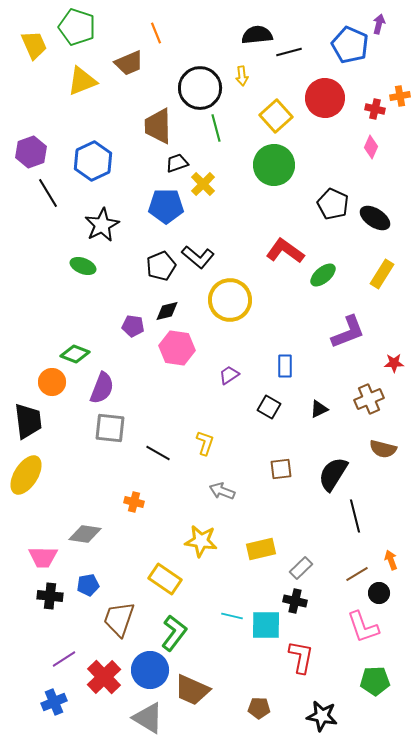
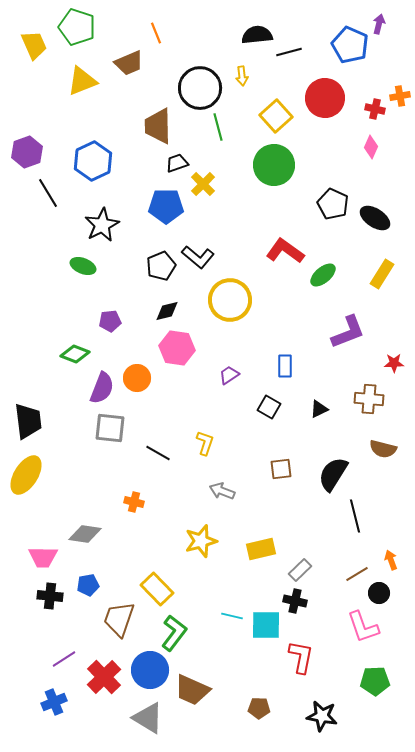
green line at (216, 128): moved 2 px right, 1 px up
purple hexagon at (31, 152): moved 4 px left
purple pentagon at (133, 326): moved 23 px left, 5 px up; rotated 15 degrees counterclockwise
orange circle at (52, 382): moved 85 px right, 4 px up
brown cross at (369, 399): rotated 28 degrees clockwise
yellow star at (201, 541): rotated 24 degrees counterclockwise
gray rectangle at (301, 568): moved 1 px left, 2 px down
yellow rectangle at (165, 579): moved 8 px left, 10 px down; rotated 12 degrees clockwise
